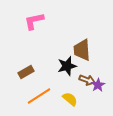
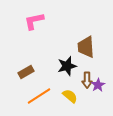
brown trapezoid: moved 4 px right, 3 px up
brown arrow: rotated 70 degrees clockwise
yellow semicircle: moved 3 px up
